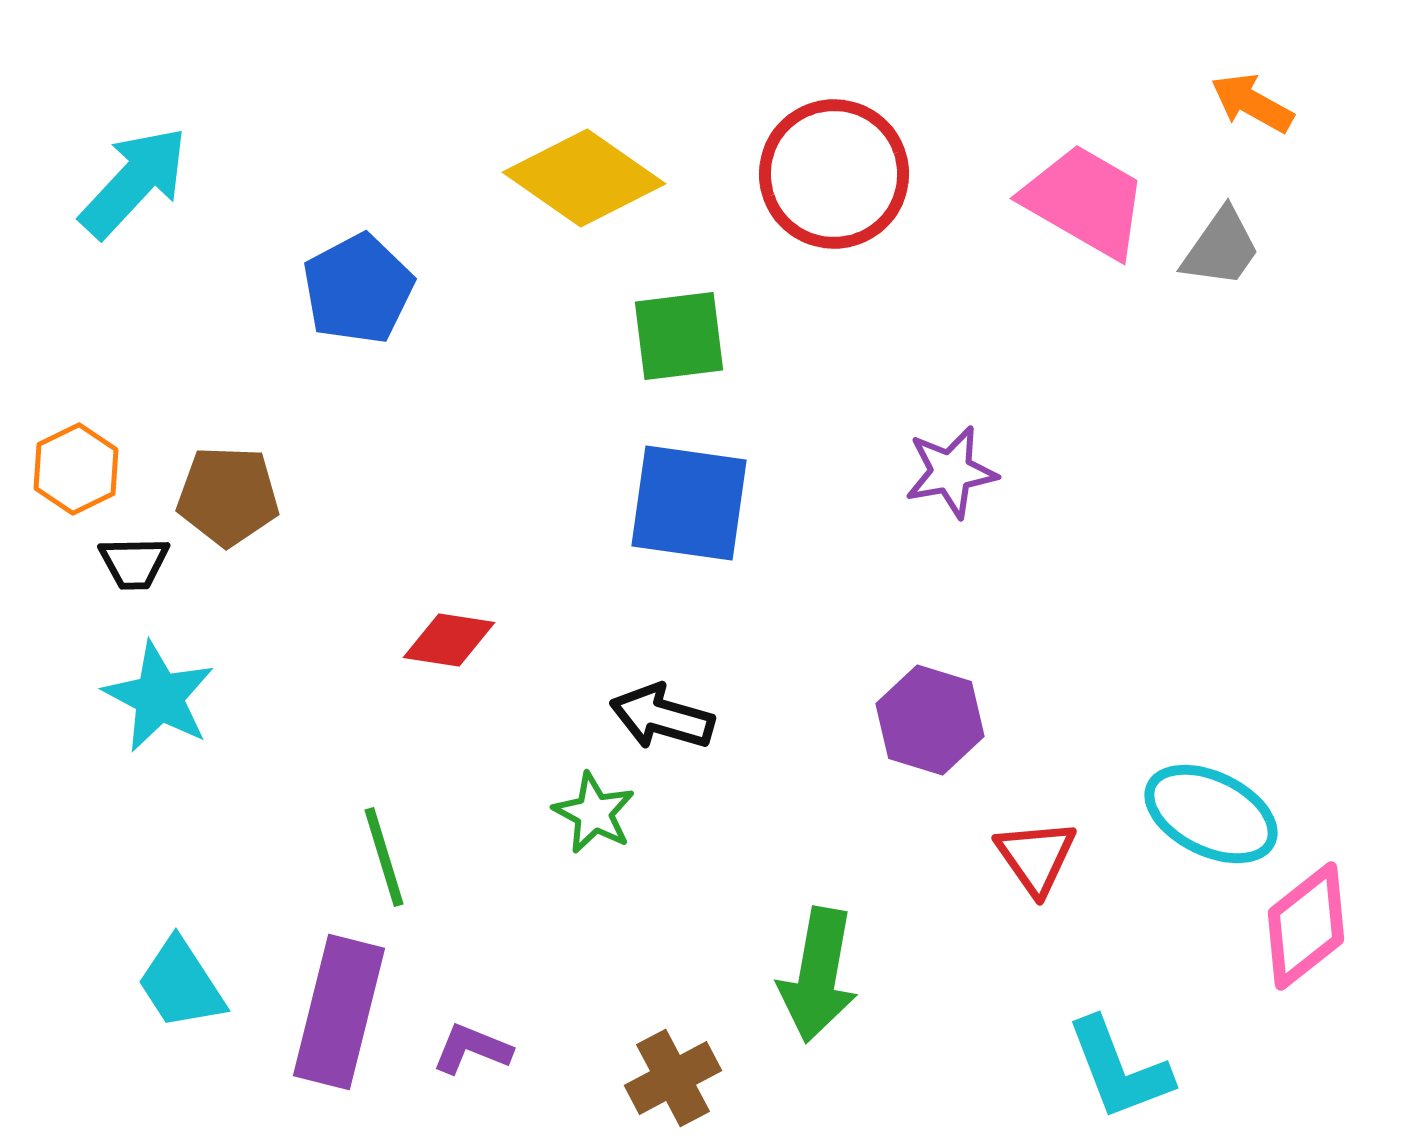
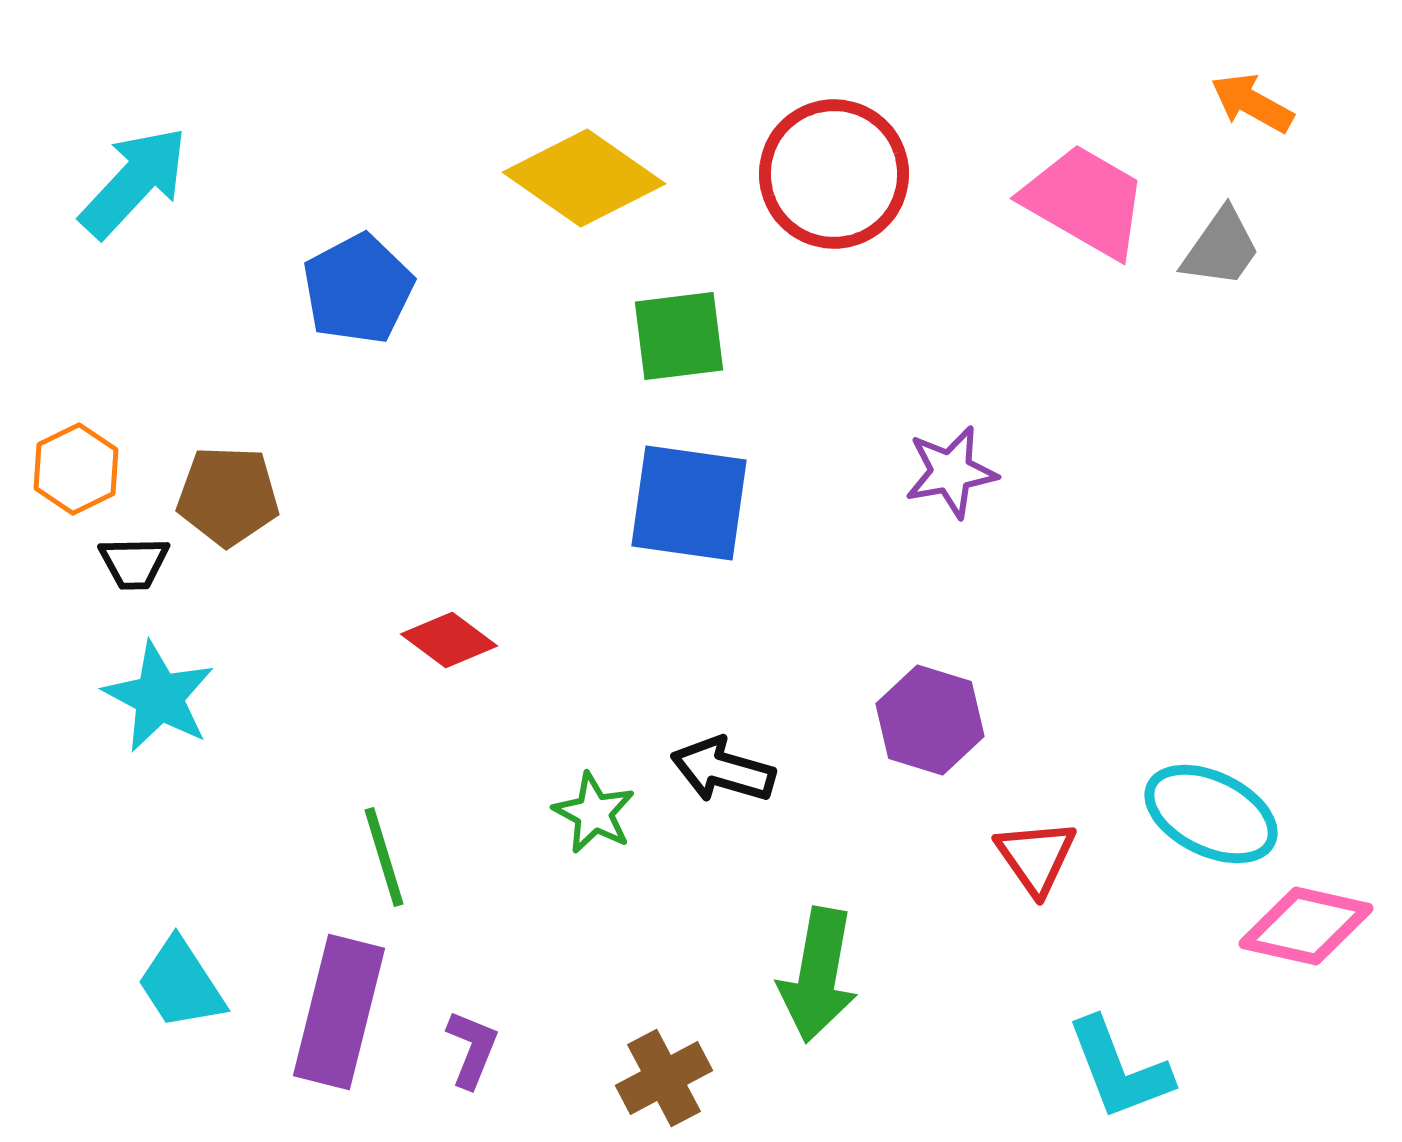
red diamond: rotated 28 degrees clockwise
black arrow: moved 61 px right, 53 px down
pink diamond: rotated 51 degrees clockwise
purple L-shape: rotated 90 degrees clockwise
brown cross: moved 9 px left
